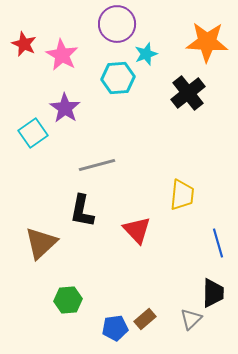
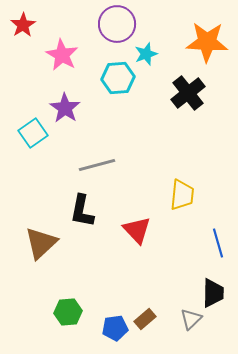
red star: moved 1 px left, 19 px up; rotated 15 degrees clockwise
green hexagon: moved 12 px down
